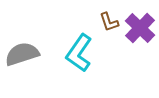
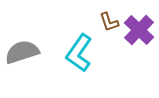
purple cross: moved 1 px left, 2 px down
gray semicircle: moved 2 px up
